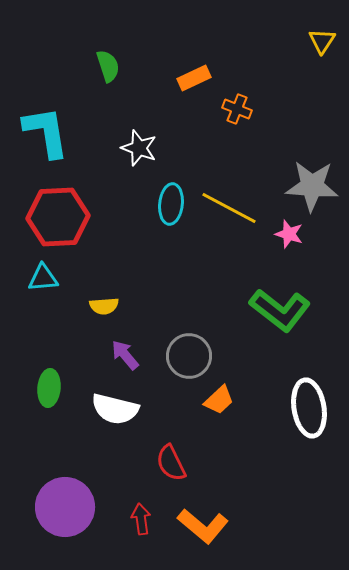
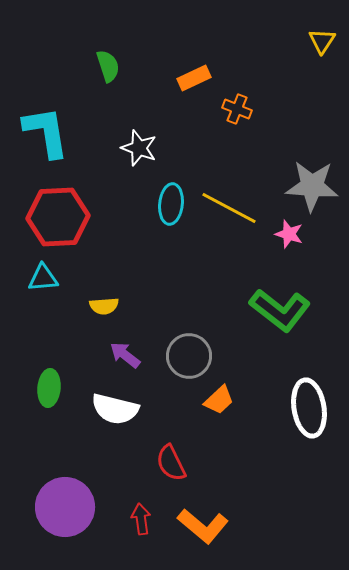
purple arrow: rotated 12 degrees counterclockwise
